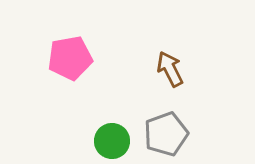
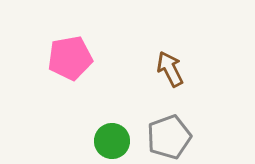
gray pentagon: moved 3 px right, 3 px down
